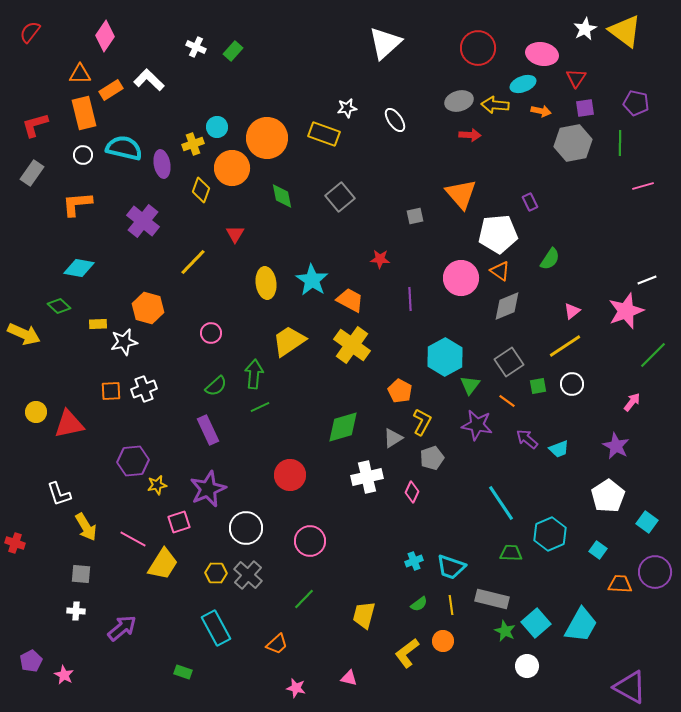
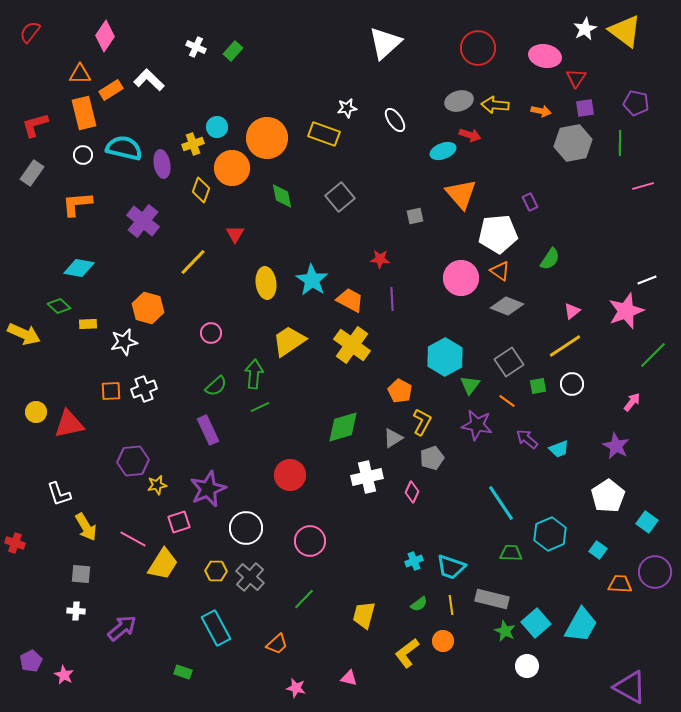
pink ellipse at (542, 54): moved 3 px right, 2 px down
cyan ellipse at (523, 84): moved 80 px left, 67 px down
red arrow at (470, 135): rotated 15 degrees clockwise
purple line at (410, 299): moved 18 px left
gray diamond at (507, 306): rotated 44 degrees clockwise
yellow rectangle at (98, 324): moved 10 px left
yellow hexagon at (216, 573): moved 2 px up
gray cross at (248, 575): moved 2 px right, 2 px down
